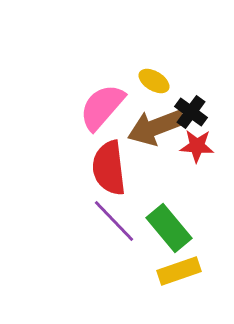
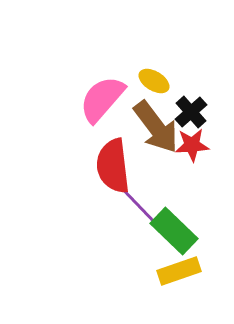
pink semicircle: moved 8 px up
black cross: rotated 12 degrees clockwise
brown arrow: rotated 106 degrees counterclockwise
red star: moved 5 px left, 1 px up; rotated 8 degrees counterclockwise
red semicircle: moved 4 px right, 2 px up
purple line: moved 22 px right, 18 px up
green rectangle: moved 5 px right, 3 px down; rotated 6 degrees counterclockwise
